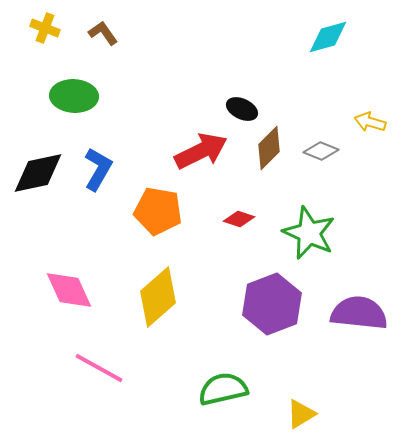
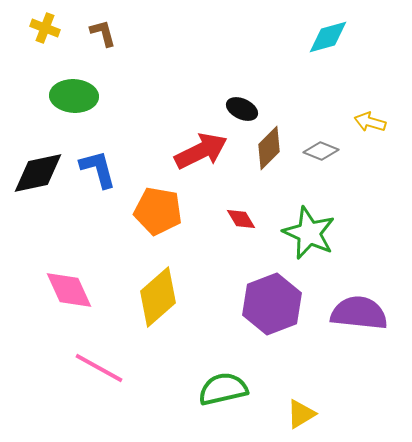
brown L-shape: rotated 20 degrees clockwise
blue L-shape: rotated 45 degrees counterclockwise
red diamond: moved 2 px right; rotated 40 degrees clockwise
